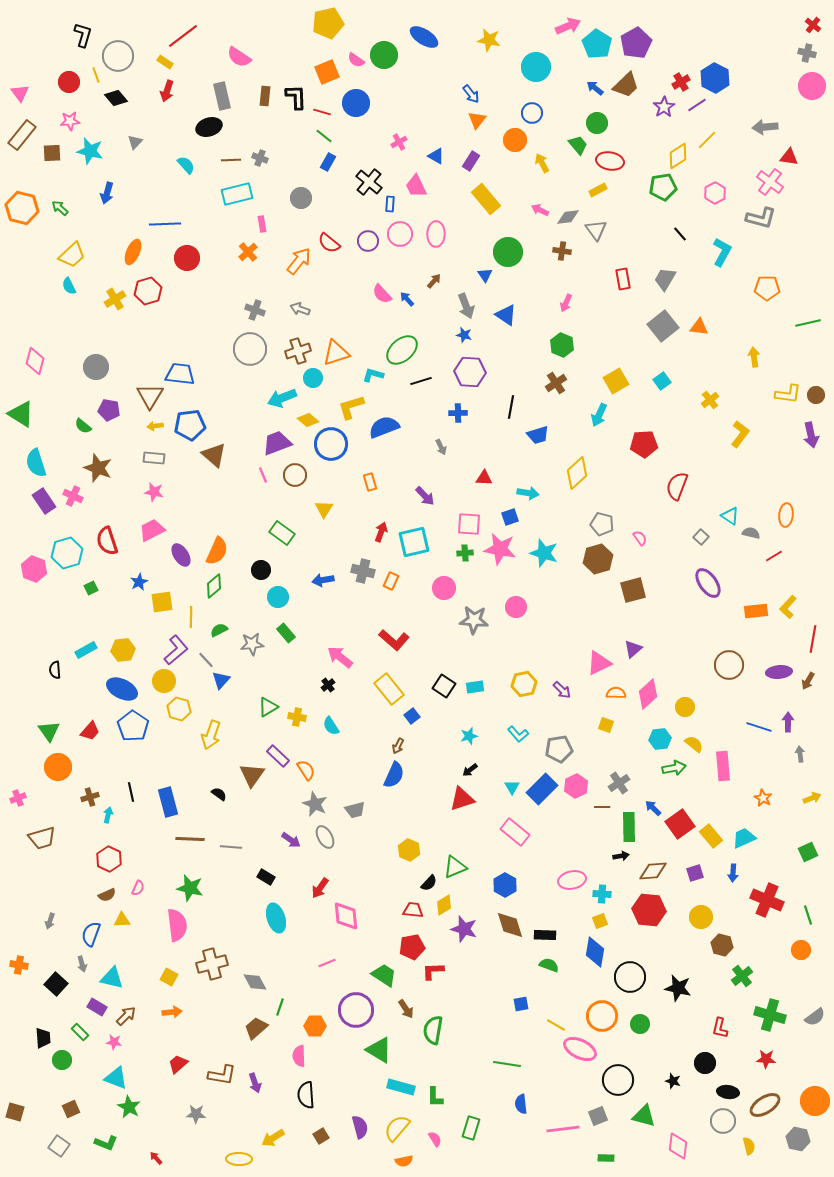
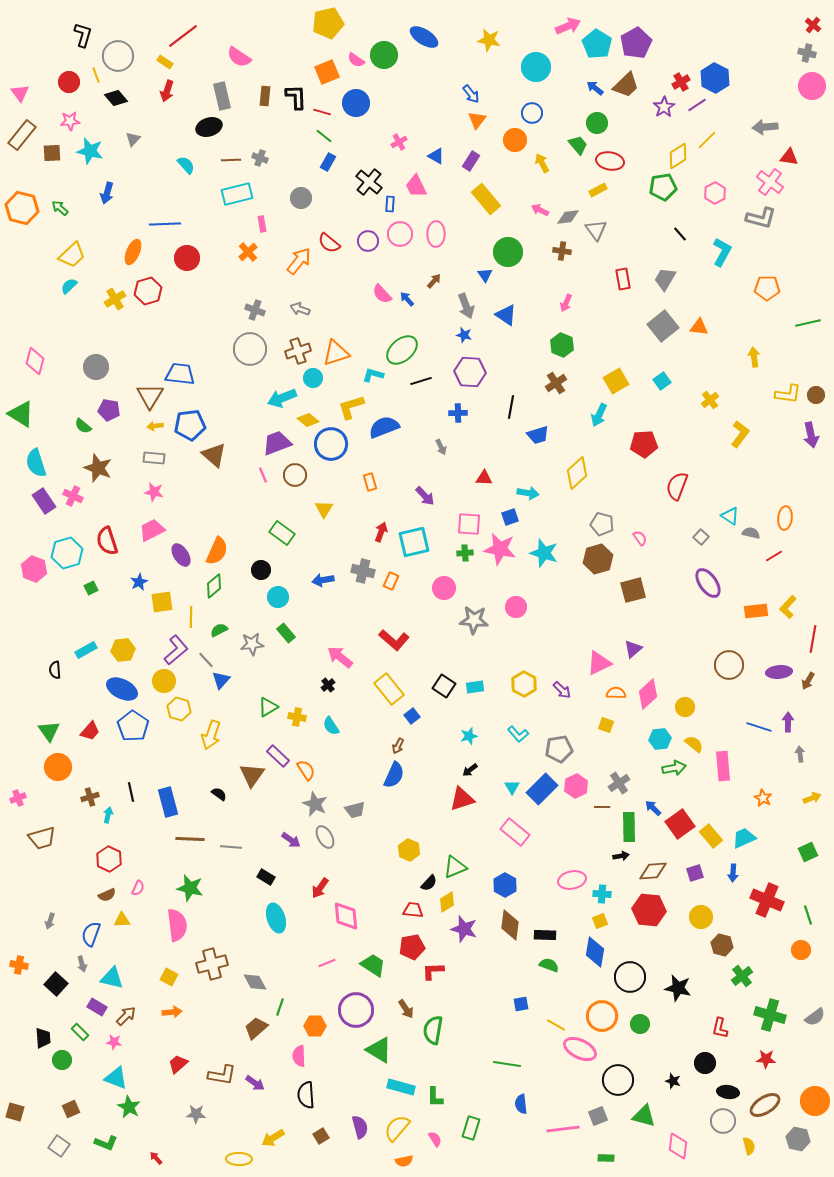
gray triangle at (135, 142): moved 2 px left, 3 px up
cyan semicircle at (69, 286): rotated 72 degrees clockwise
orange ellipse at (786, 515): moved 1 px left, 3 px down
yellow hexagon at (524, 684): rotated 20 degrees counterclockwise
yellow diamond at (444, 905): moved 3 px right, 3 px up
brown diamond at (510, 925): rotated 24 degrees clockwise
green trapezoid at (384, 975): moved 11 px left, 10 px up
purple arrow at (255, 1083): rotated 36 degrees counterclockwise
